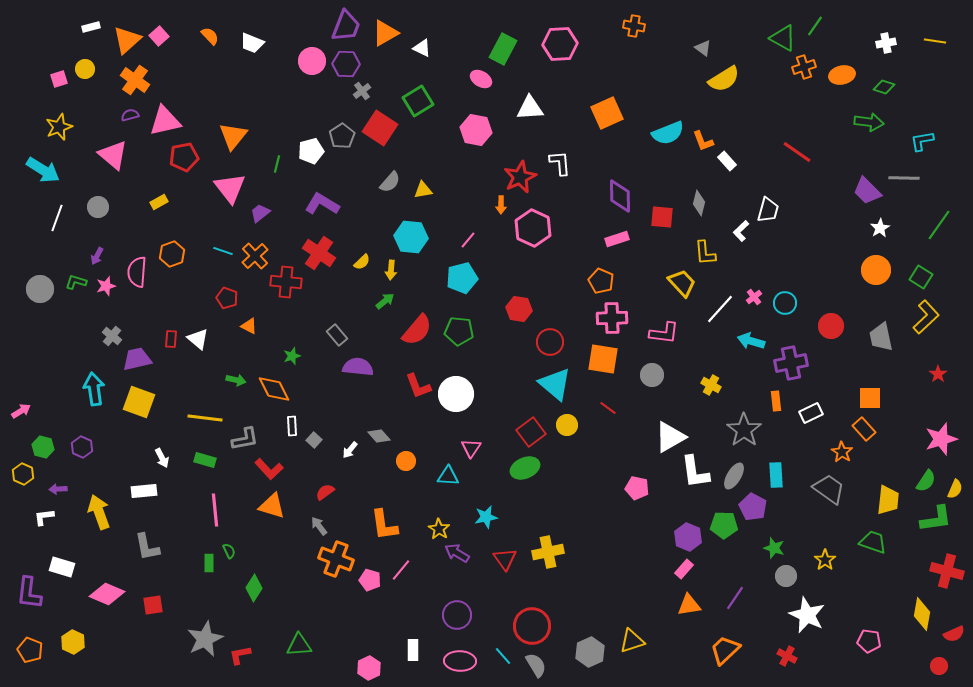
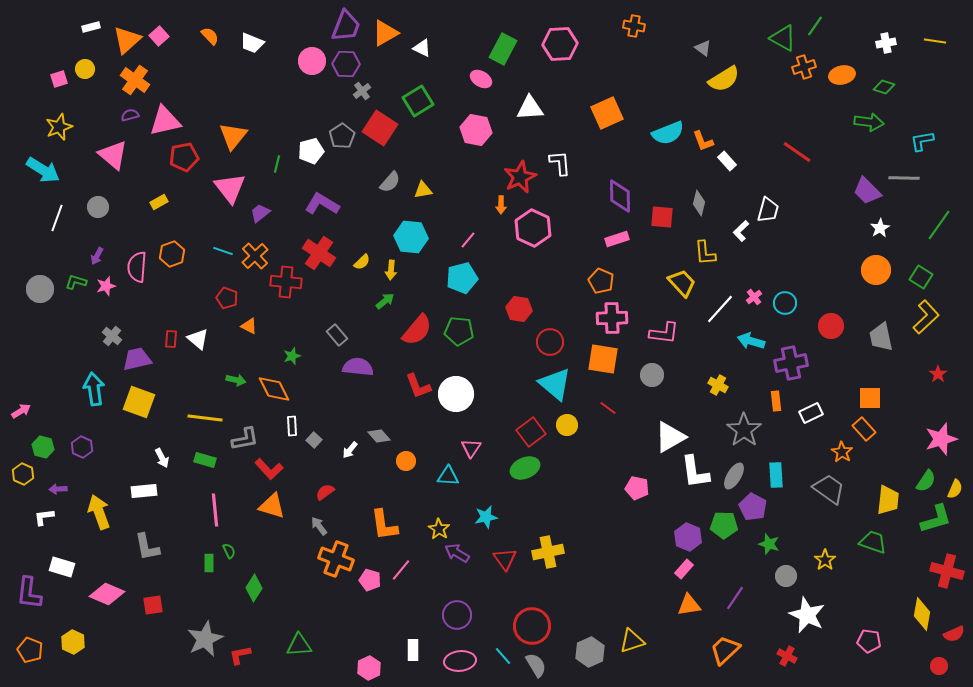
pink semicircle at (137, 272): moved 5 px up
yellow cross at (711, 385): moved 7 px right
green L-shape at (936, 519): rotated 8 degrees counterclockwise
green star at (774, 548): moved 5 px left, 4 px up
pink ellipse at (460, 661): rotated 8 degrees counterclockwise
